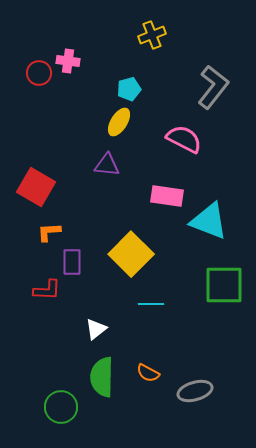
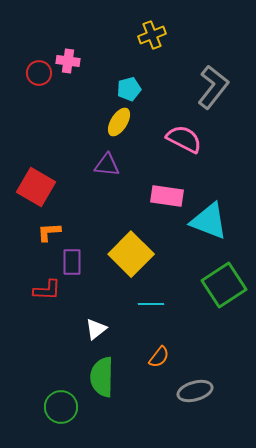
green square: rotated 33 degrees counterclockwise
orange semicircle: moved 11 px right, 16 px up; rotated 80 degrees counterclockwise
